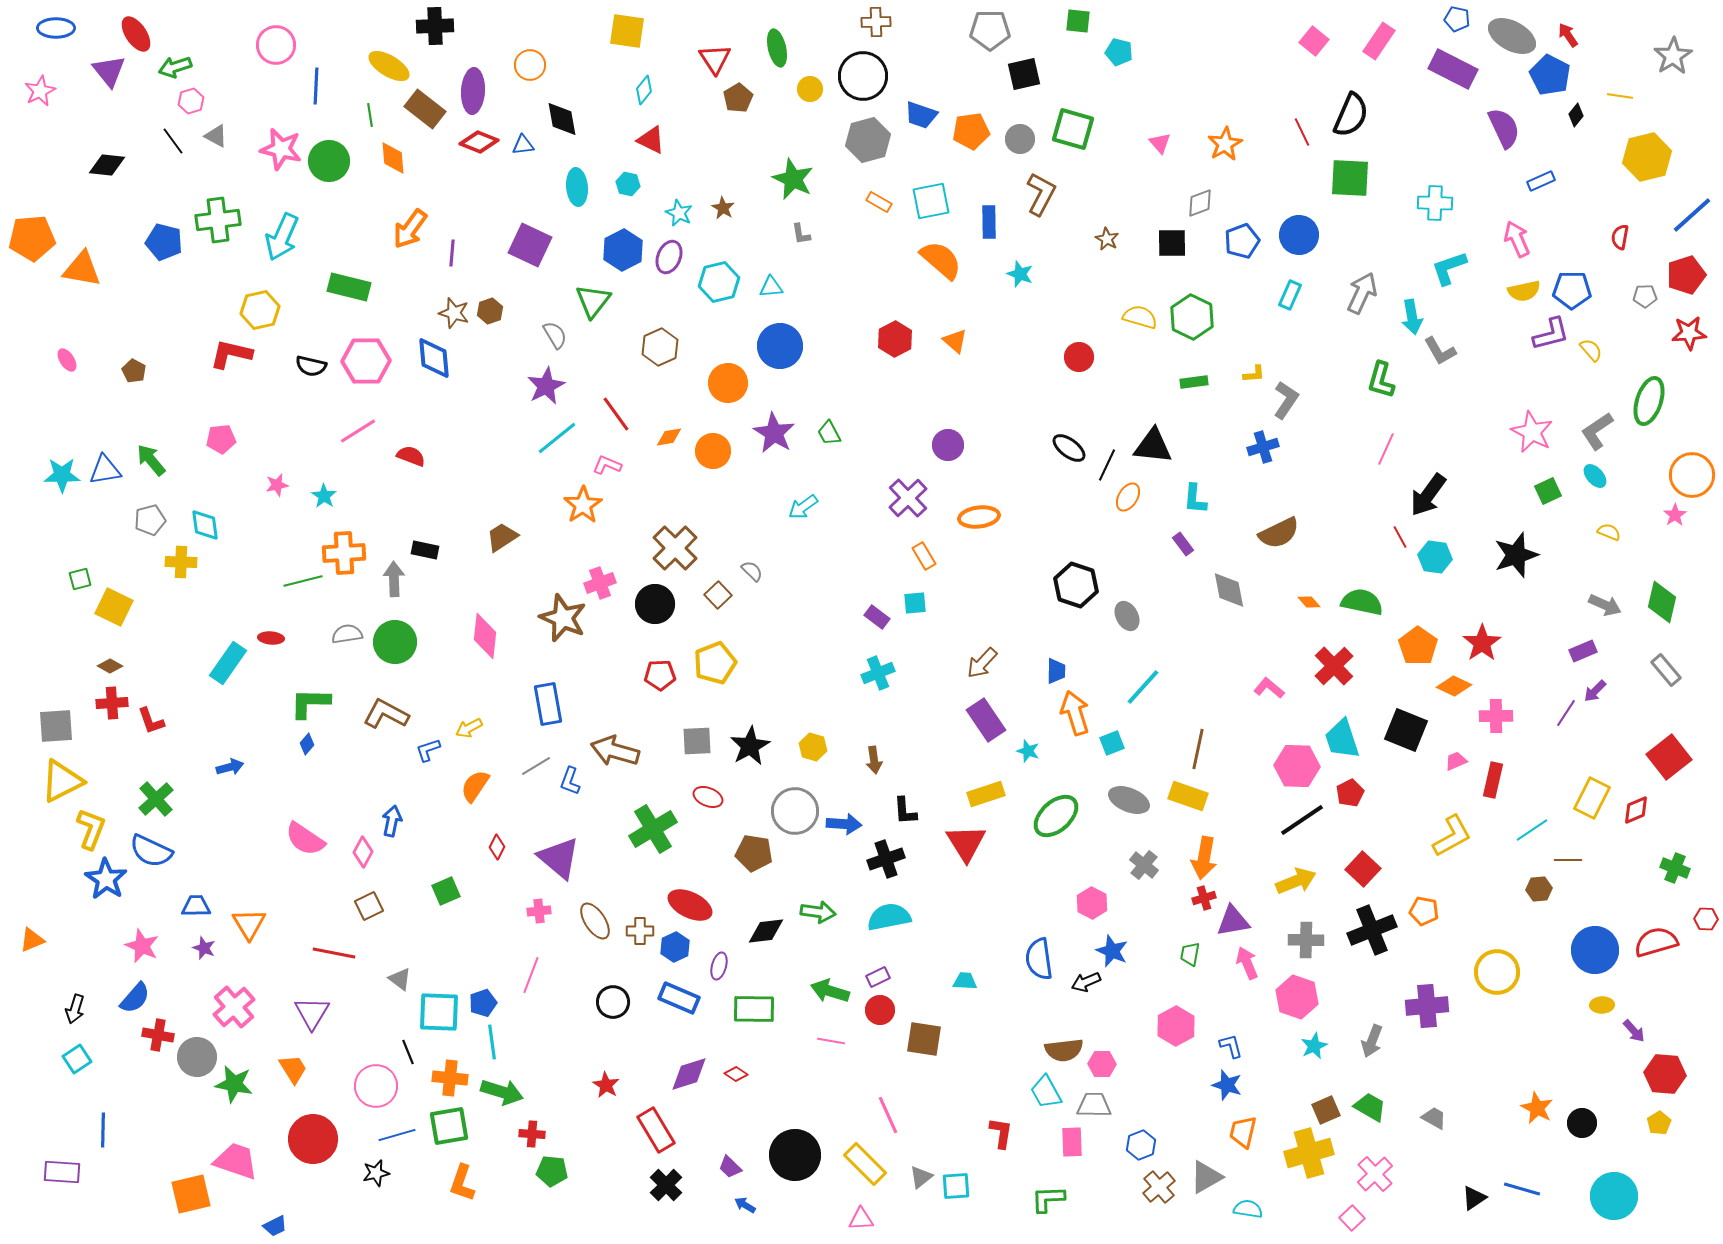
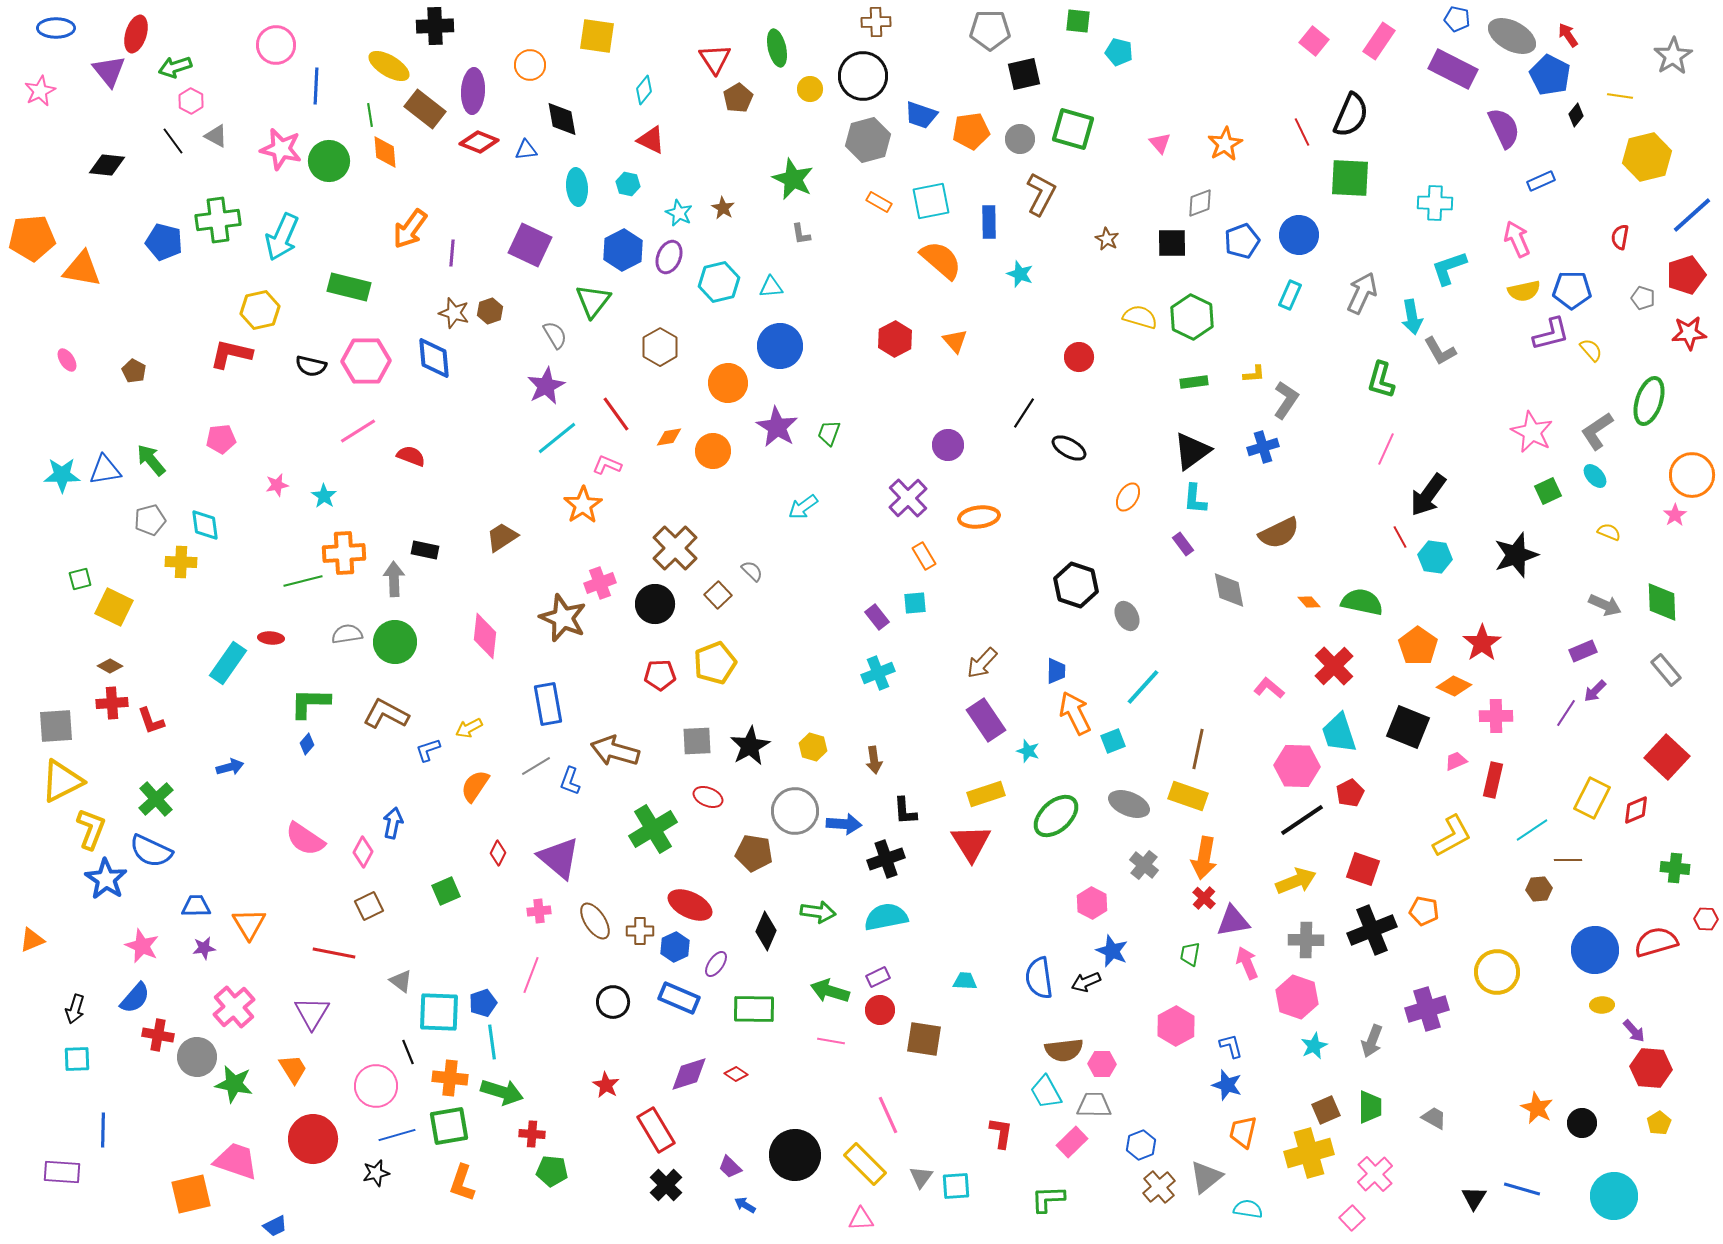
yellow square at (627, 31): moved 30 px left, 5 px down
red ellipse at (136, 34): rotated 51 degrees clockwise
pink hexagon at (191, 101): rotated 15 degrees counterclockwise
blue triangle at (523, 145): moved 3 px right, 5 px down
orange diamond at (393, 158): moved 8 px left, 6 px up
gray pentagon at (1645, 296): moved 2 px left, 2 px down; rotated 20 degrees clockwise
orange triangle at (955, 341): rotated 8 degrees clockwise
brown hexagon at (660, 347): rotated 6 degrees counterclockwise
purple star at (774, 433): moved 3 px right, 6 px up
green trapezoid at (829, 433): rotated 48 degrees clockwise
black triangle at (1153, 446): moved 39 px right, 5 px down; rotated 42 degrees counterclockwise
black ellipse at (1069, 448): rotated 8 degrees counterclockwise
black line at (1107, 465): moved 83 px left, 52 px up; rotated 8 degrees clockwise
green diamond at (1662, 602): rotated 15 degrees counterclockwise
purple rectangle at (877, 617): rotated 15 degrees clockwise
orange arrow at (1075, 713): rotated 9 degrees counterclockwise
black square at (1406, 730): moved 2 px right, 3 px up
cyan trapezoid at (1342, 739): moved 3 px left, 6 px up
cyan square at (1112, 743): moved 1 px right, 2 px up
red square at (1669, 757): moved 2 px left; rotated 9 degrees counterclockwise
gray ellipse at (1129, 800): moved 4 px down
blue arrow at (392, 821): moved 1 px right, 2 px down
red triangle at (966, 843): moved 5 px right
red diamond at (497, 847): moved 1 px right, 6 px down
green cross at (1675, 868): rotated 16 degrees counterclockwise
red square at (1363, 869): rotated 24 degrees counterclockwise
red cross at (1204, 898): rotated 30 degrees counterclockwise
cyan semicircle at (889, 917): moved 3 px left
black diamond at (766, 931): rotated 60 degrees counterclockwise
purple star at (204, 948): rotated 30 degrees counterclockwise
blue semicircle at (1039, 959): moved 19 px down
purple ellipse at (719, 966): moved 3 px left, 2 px up; rotated 20 degrees clockwise
gray triangle at (400, 979): moved 1 px right, 2 px down
purple cross at (1427, 1006): moved 3 px down; rotated 12 degrees counterclockwise
cyan square at (77, 1059): rotated 32 degrees clockwise
red hexagon at (1665, 1074): moved 14 px left, 6 px up
green trapezoid at (1370, 1107): rotated 60 degrees clockwise
pink rectangle at (1072, 1142): rotated 48 degrees clockwise
gray triangle at (921, 1177): rotated 15 degrees counterclockwise
gray triangle at (1206, 1177): rotated 9 degrees counterclockwise
black triangle at (1474, 1198): rotated 24 degrees counterclockwise
